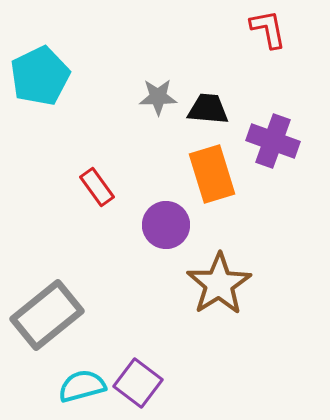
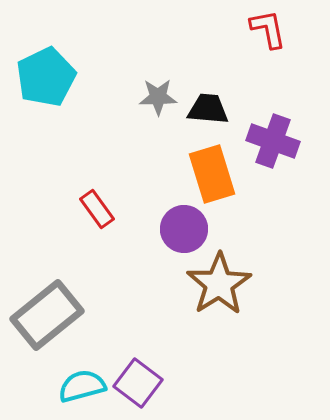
cyan pentagon: moved 6 px right, 1 px down
red rectangle: moved 22 px down
purple circle: moved 18 px right, 4 px down
